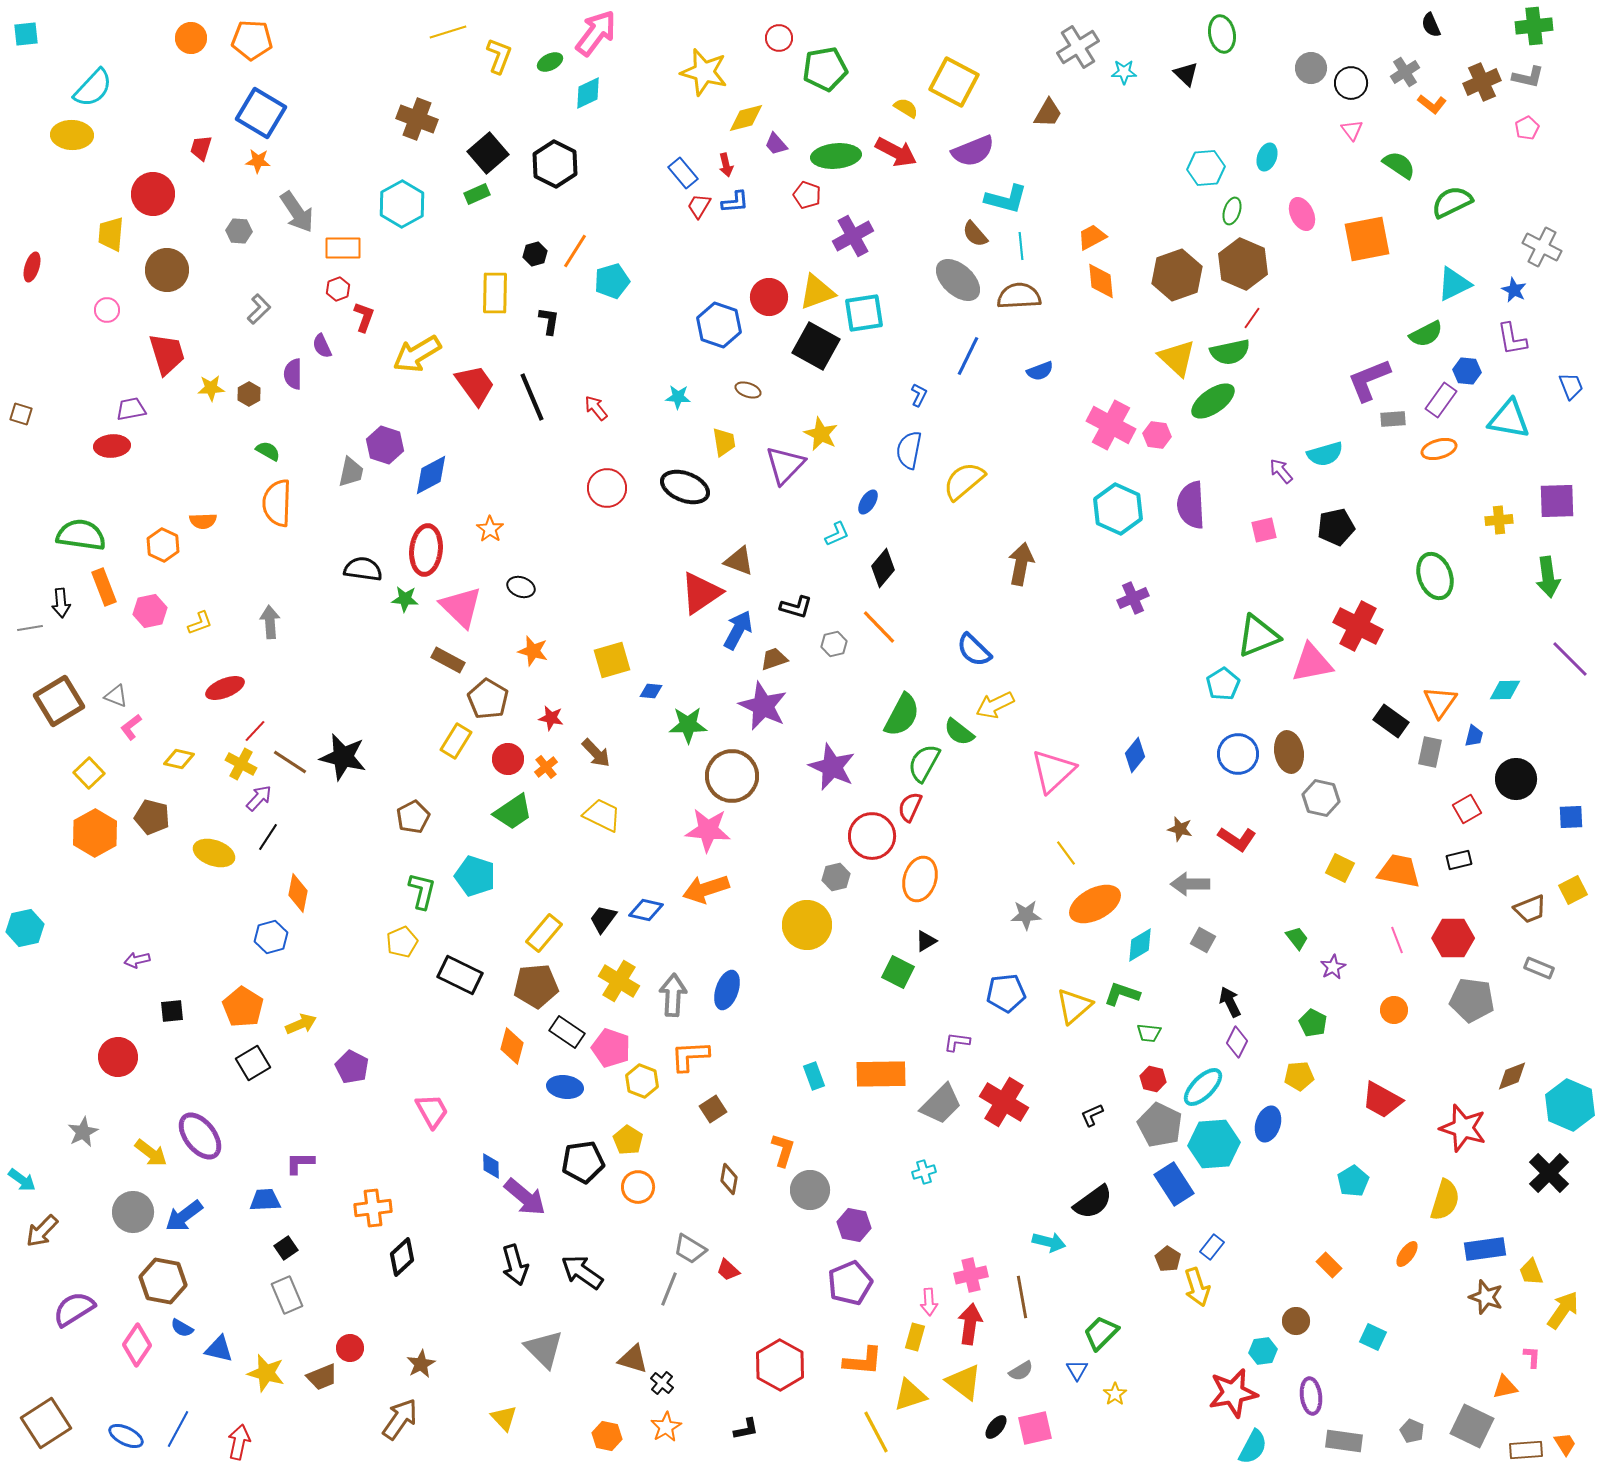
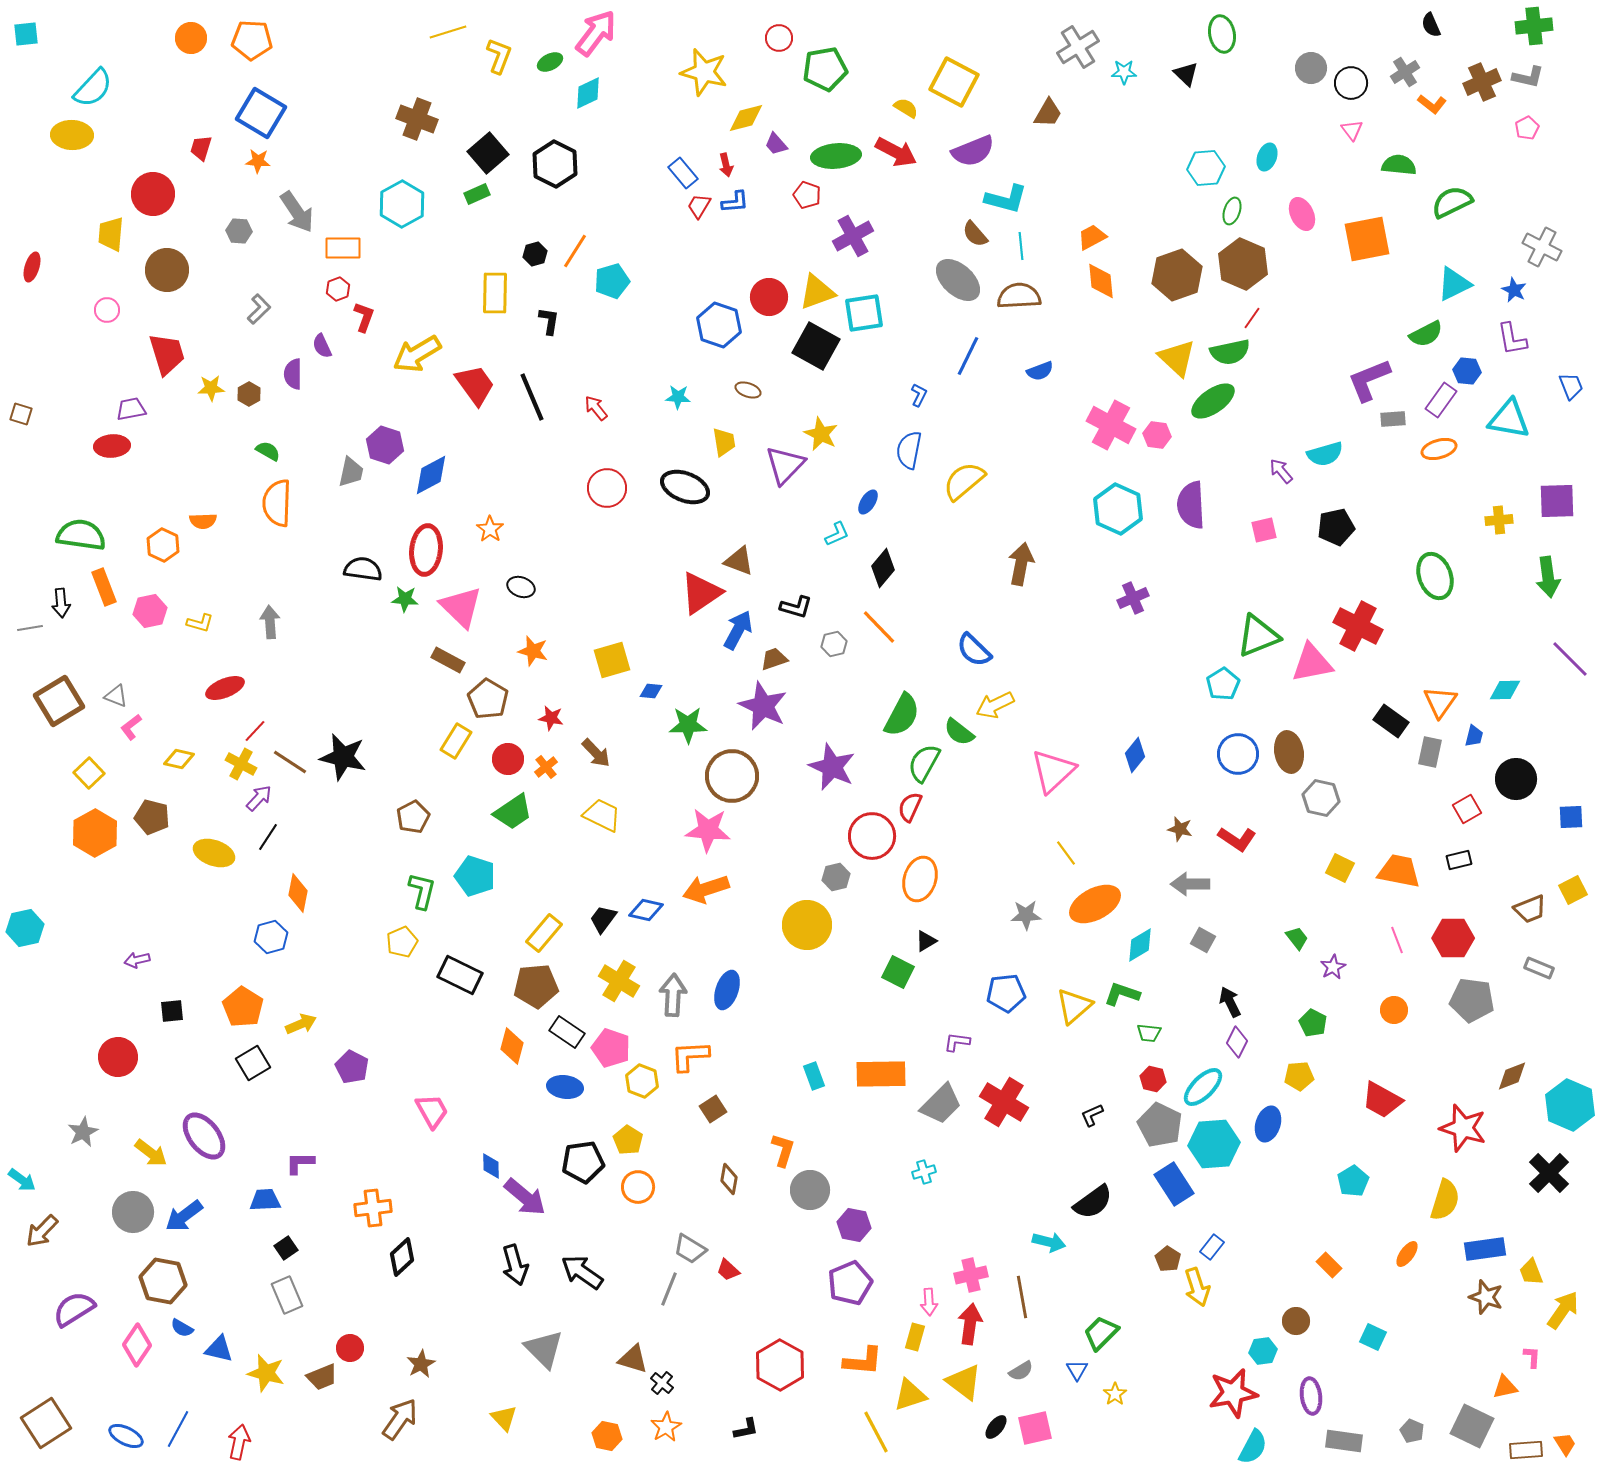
green semicircle at (1399, 165): rotated 28 degrees counterclockwise
yellow L-shape at (200, 623): rotated 36 degrees clockwise
purple ellipse at (200, 1136): moved 4 px right
